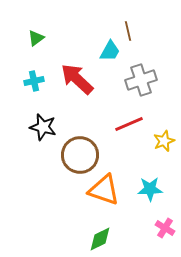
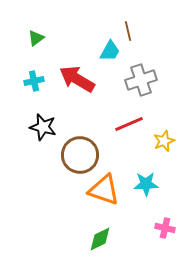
red arrow: rotated 12 degrees counterclockwise
cyan star: moved 4 px left, 5 px up
pink cross: rotated 18 degrees counterclockwise
